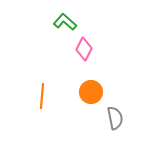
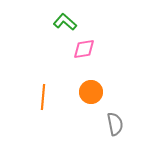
pink diamond: rotated 55 degrees clockwise
orange line: moved 1 px right, 1 px down
gray semicircle: moved 6 px down
